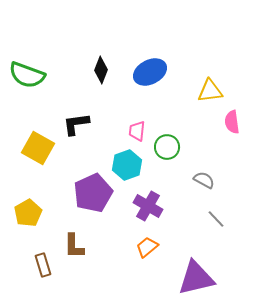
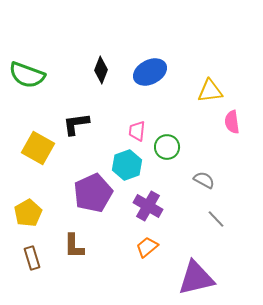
brown rectangle: moved 11 px left, 7 px up
